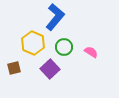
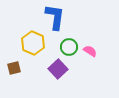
blue L-shape: rotated 32 degrees counterclockwise
green circle: moved 5 px right
pink semicircle: moved 1 px left, 1 px up
purple square: moved 8 px right
